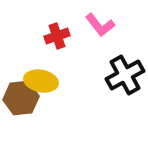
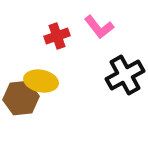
pink L-shape: moved 1 px left, 2 px down
